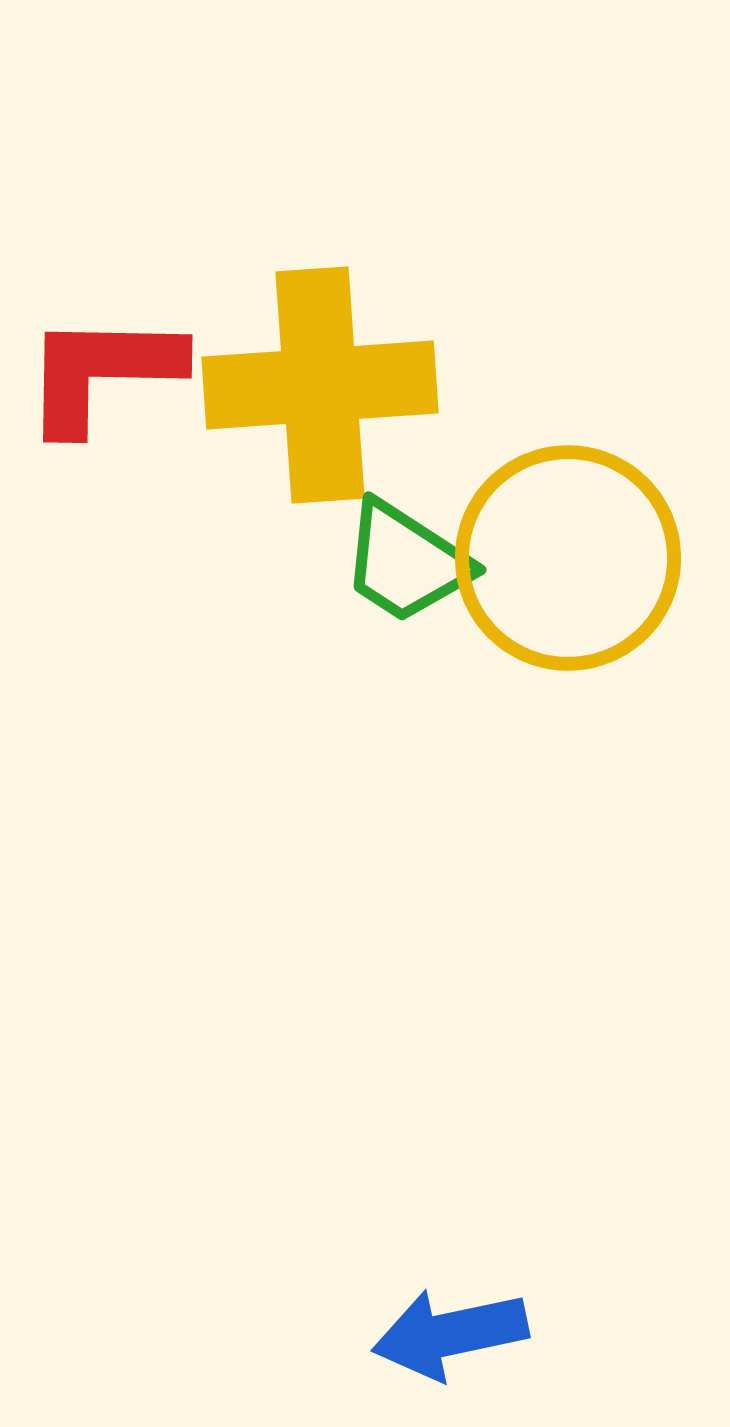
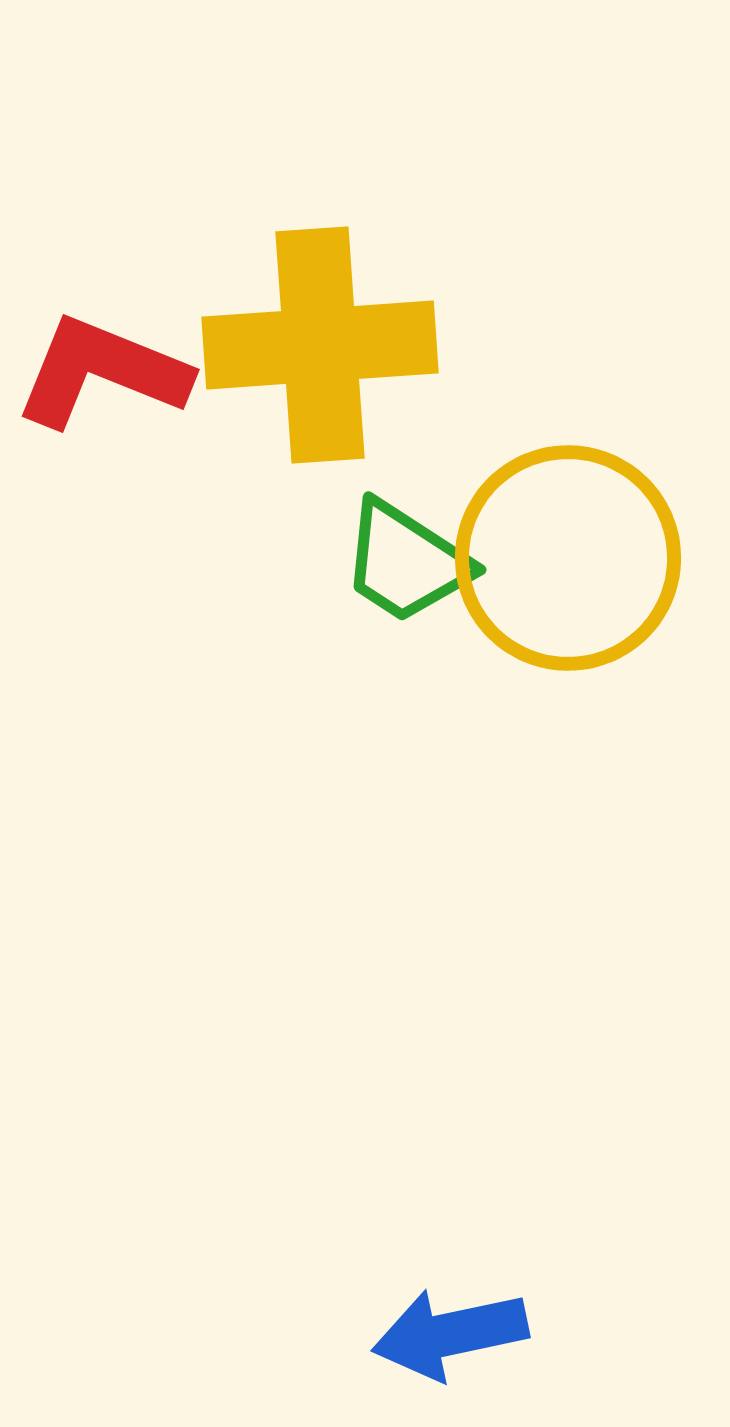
red L-shape: rotated 21 degrees clockwise
yellow cross: moved 40 px up
